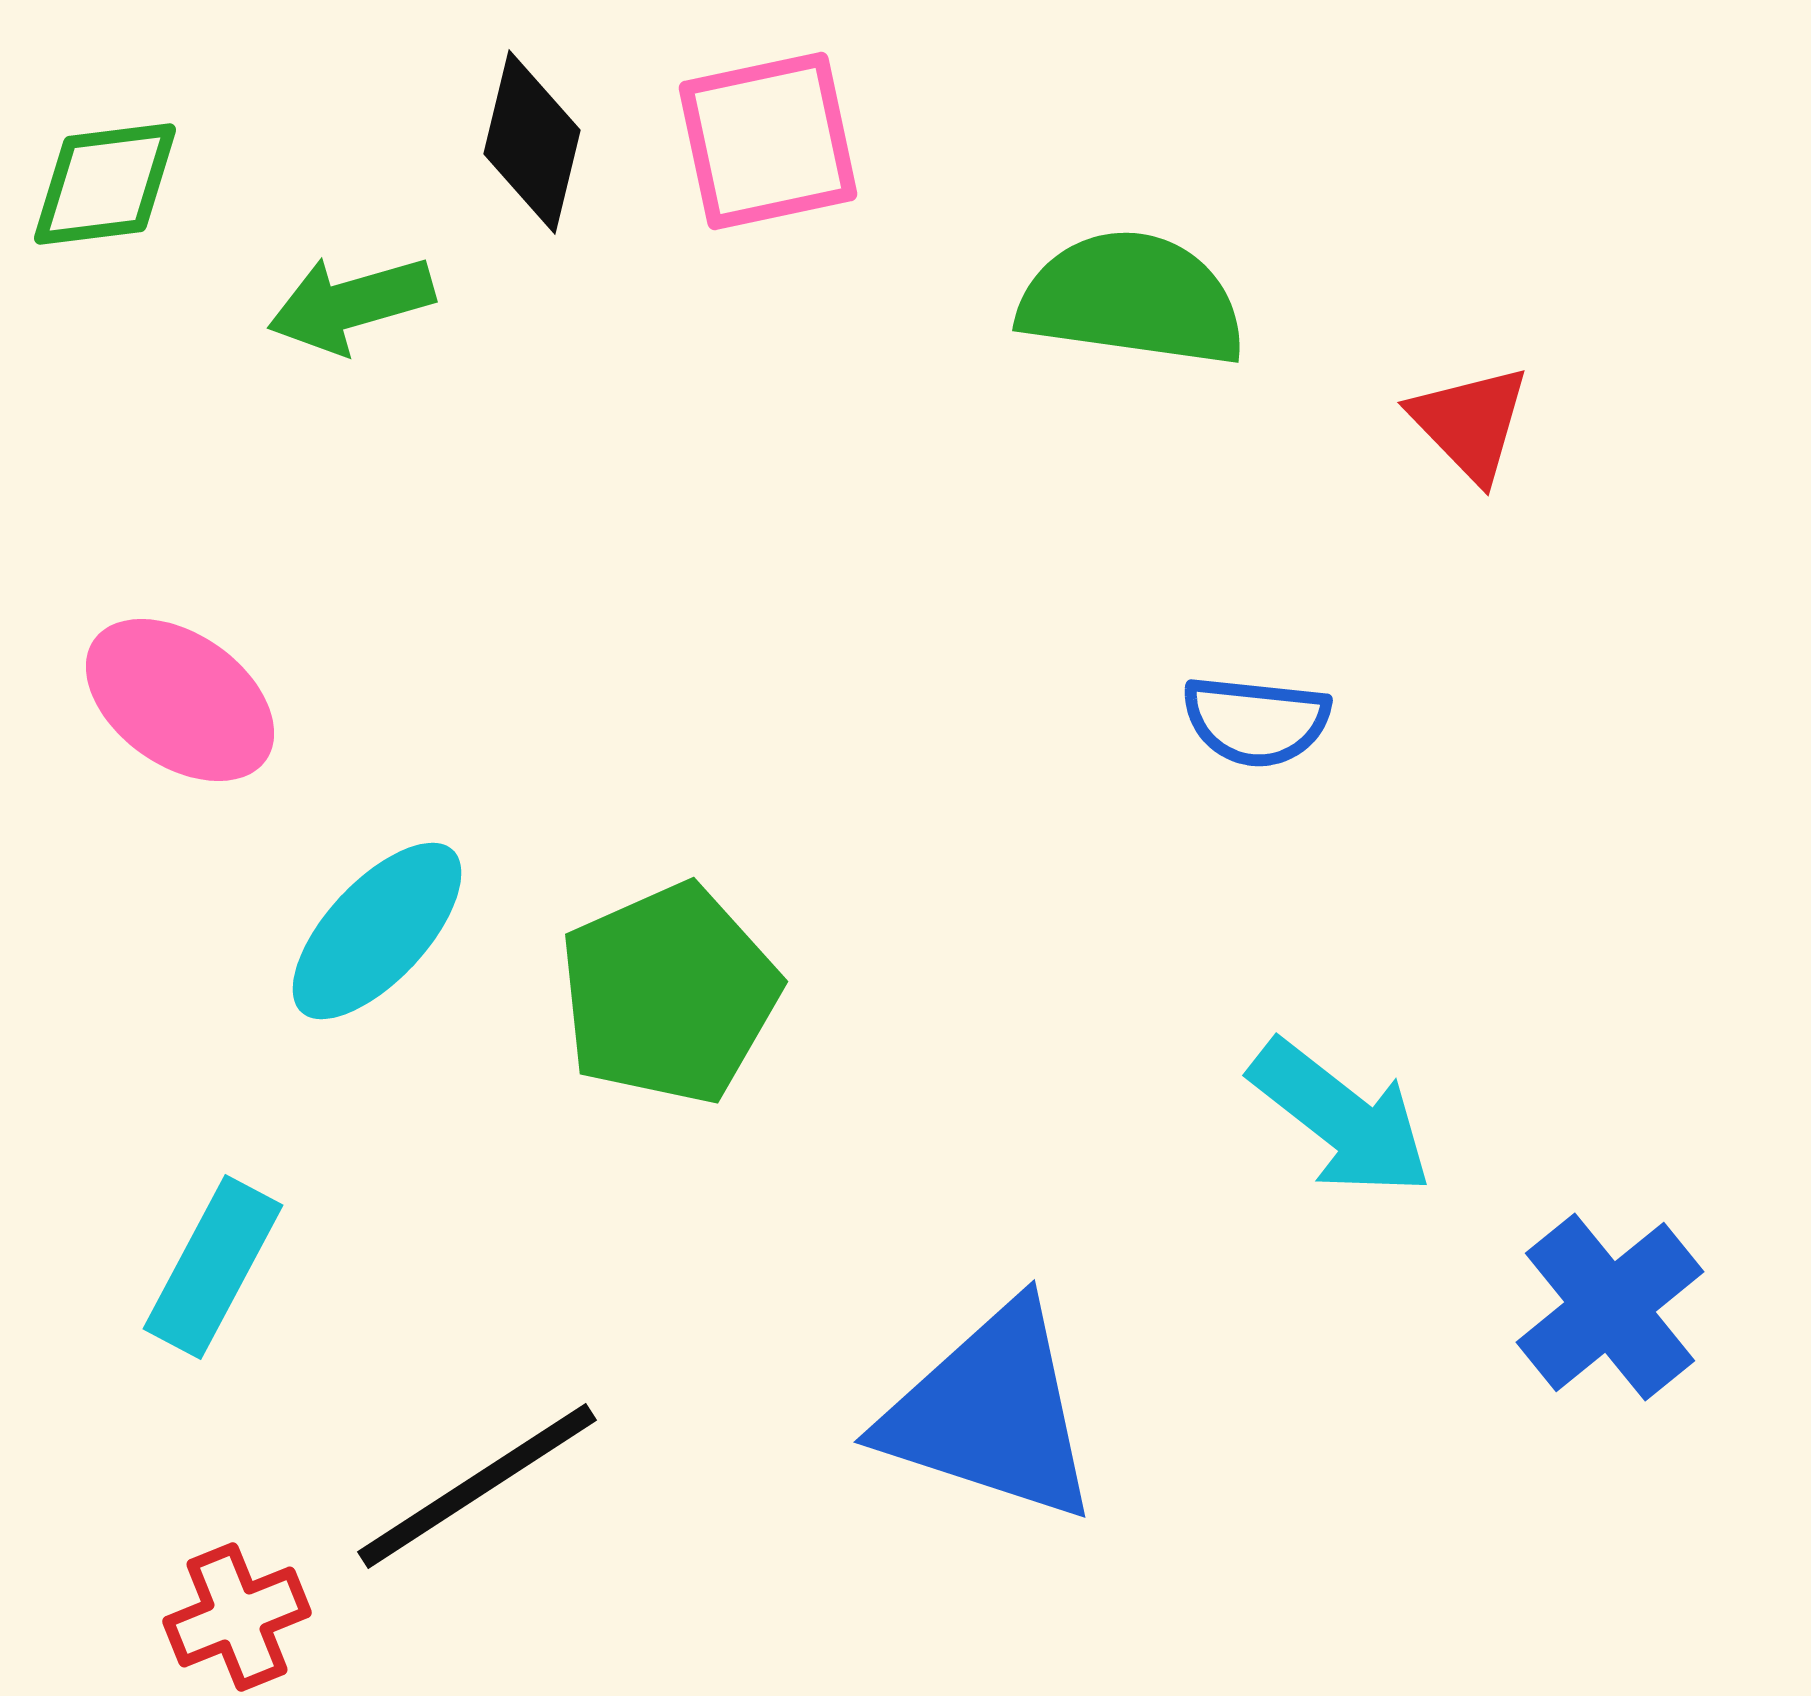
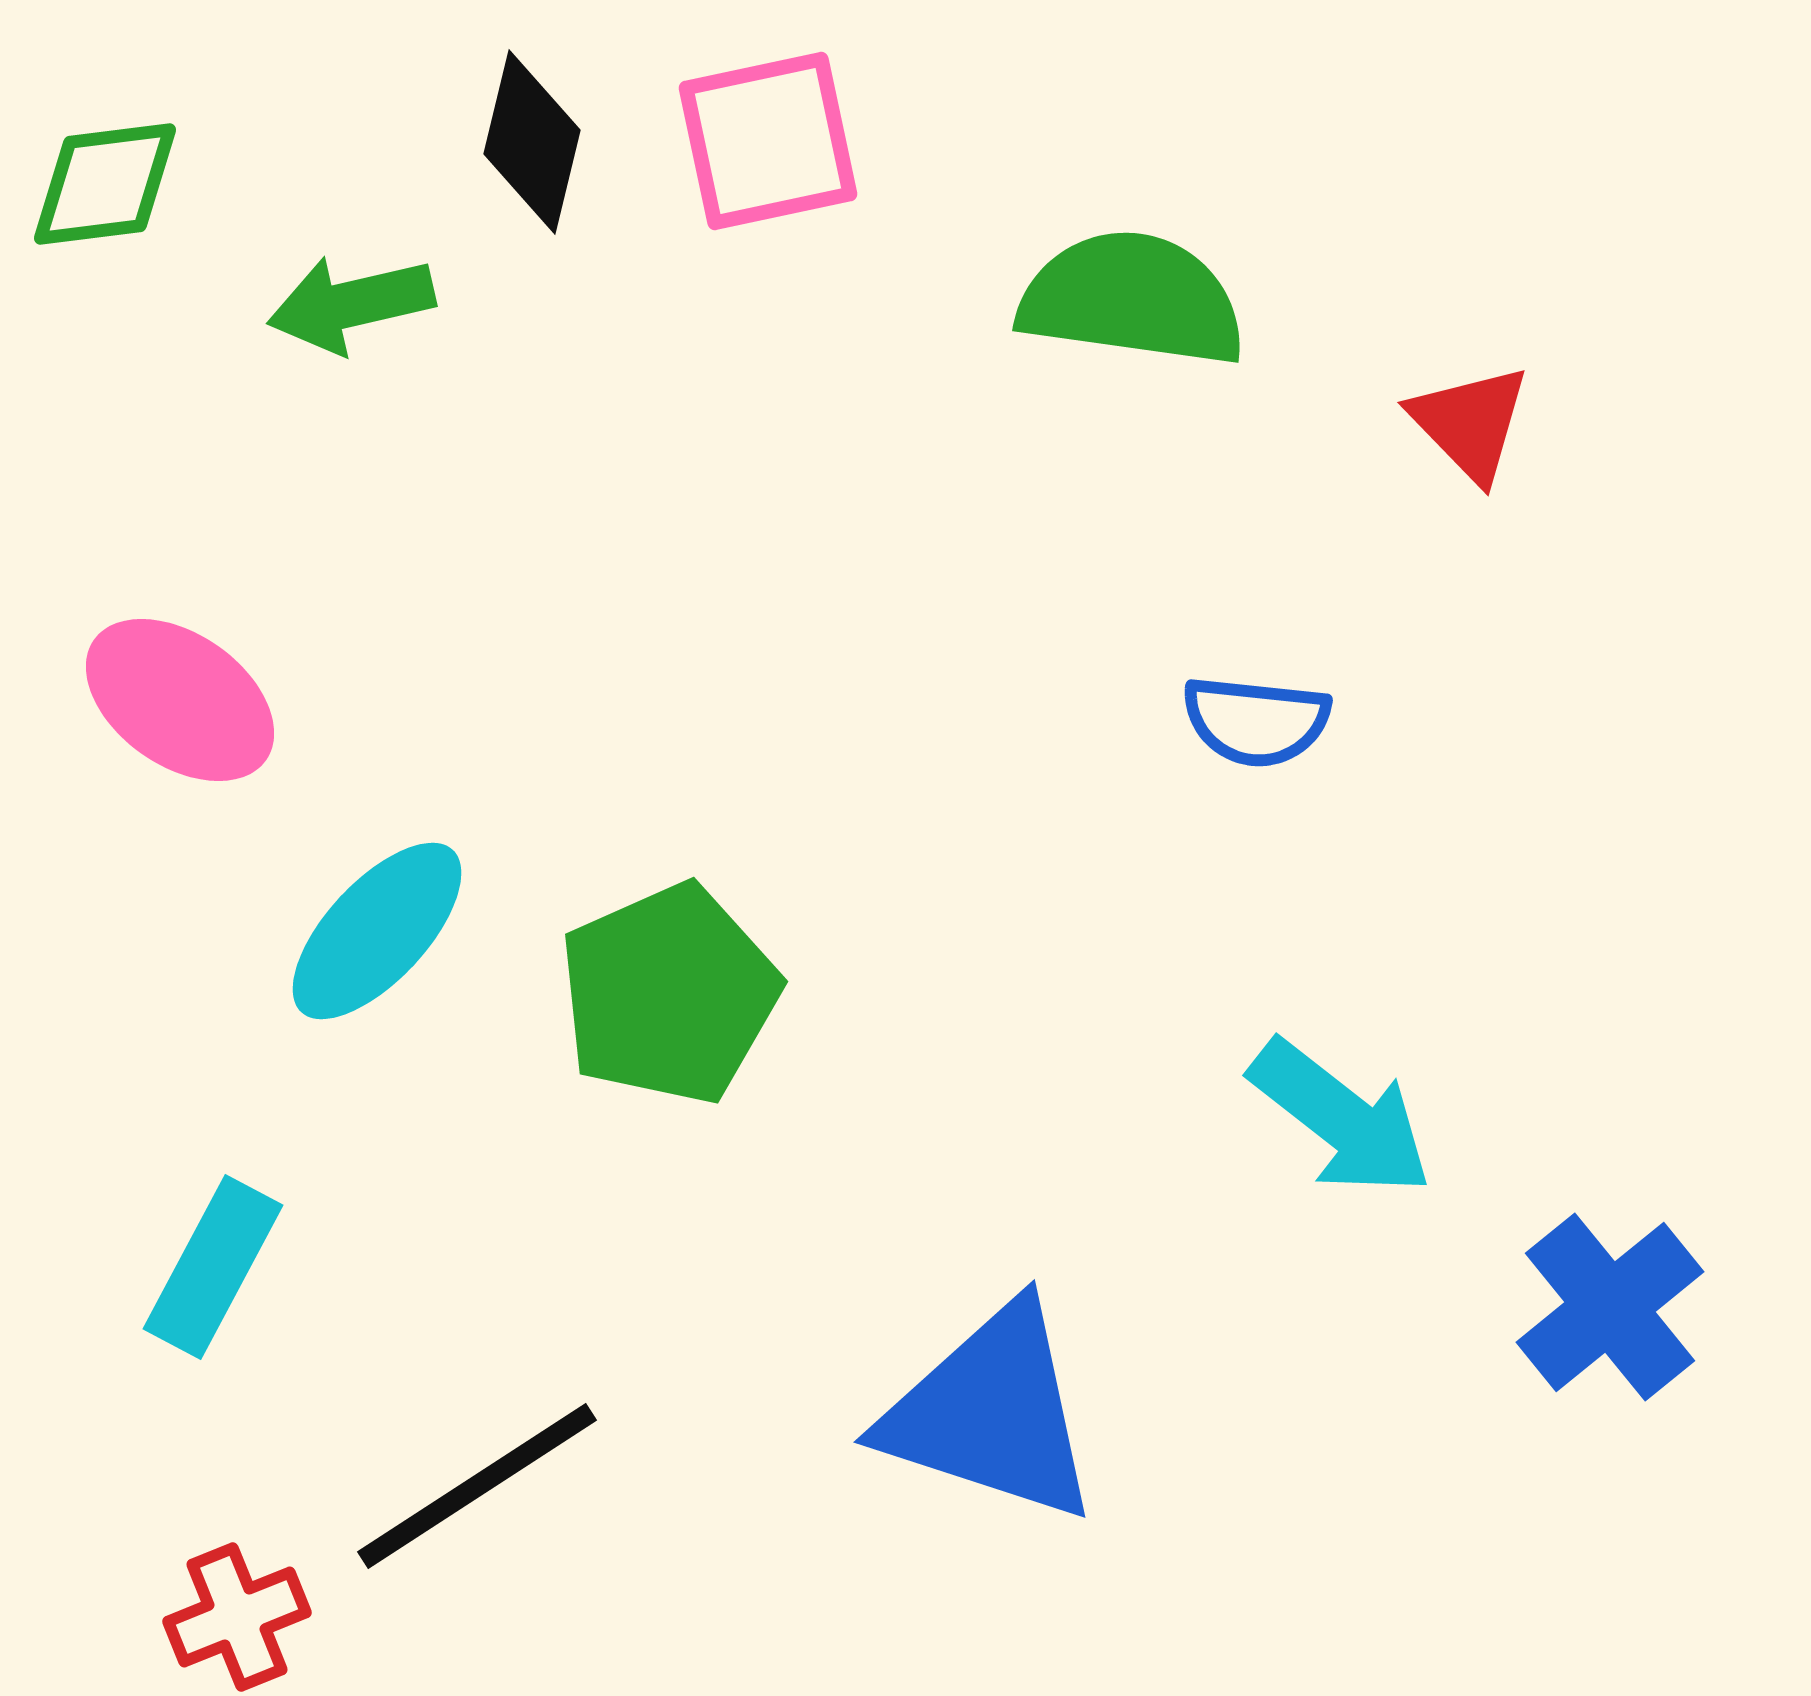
green arrow: rotated 3 degrees clockwise
